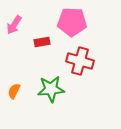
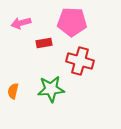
pink arrow: moved 7 px right, 2 px up; rotated 42 degrees clockwise
red rectangle: moved 2 px right, 1 px down
orange semicircle: moved 1 px left; rotated 14 degrees counterclockwise
